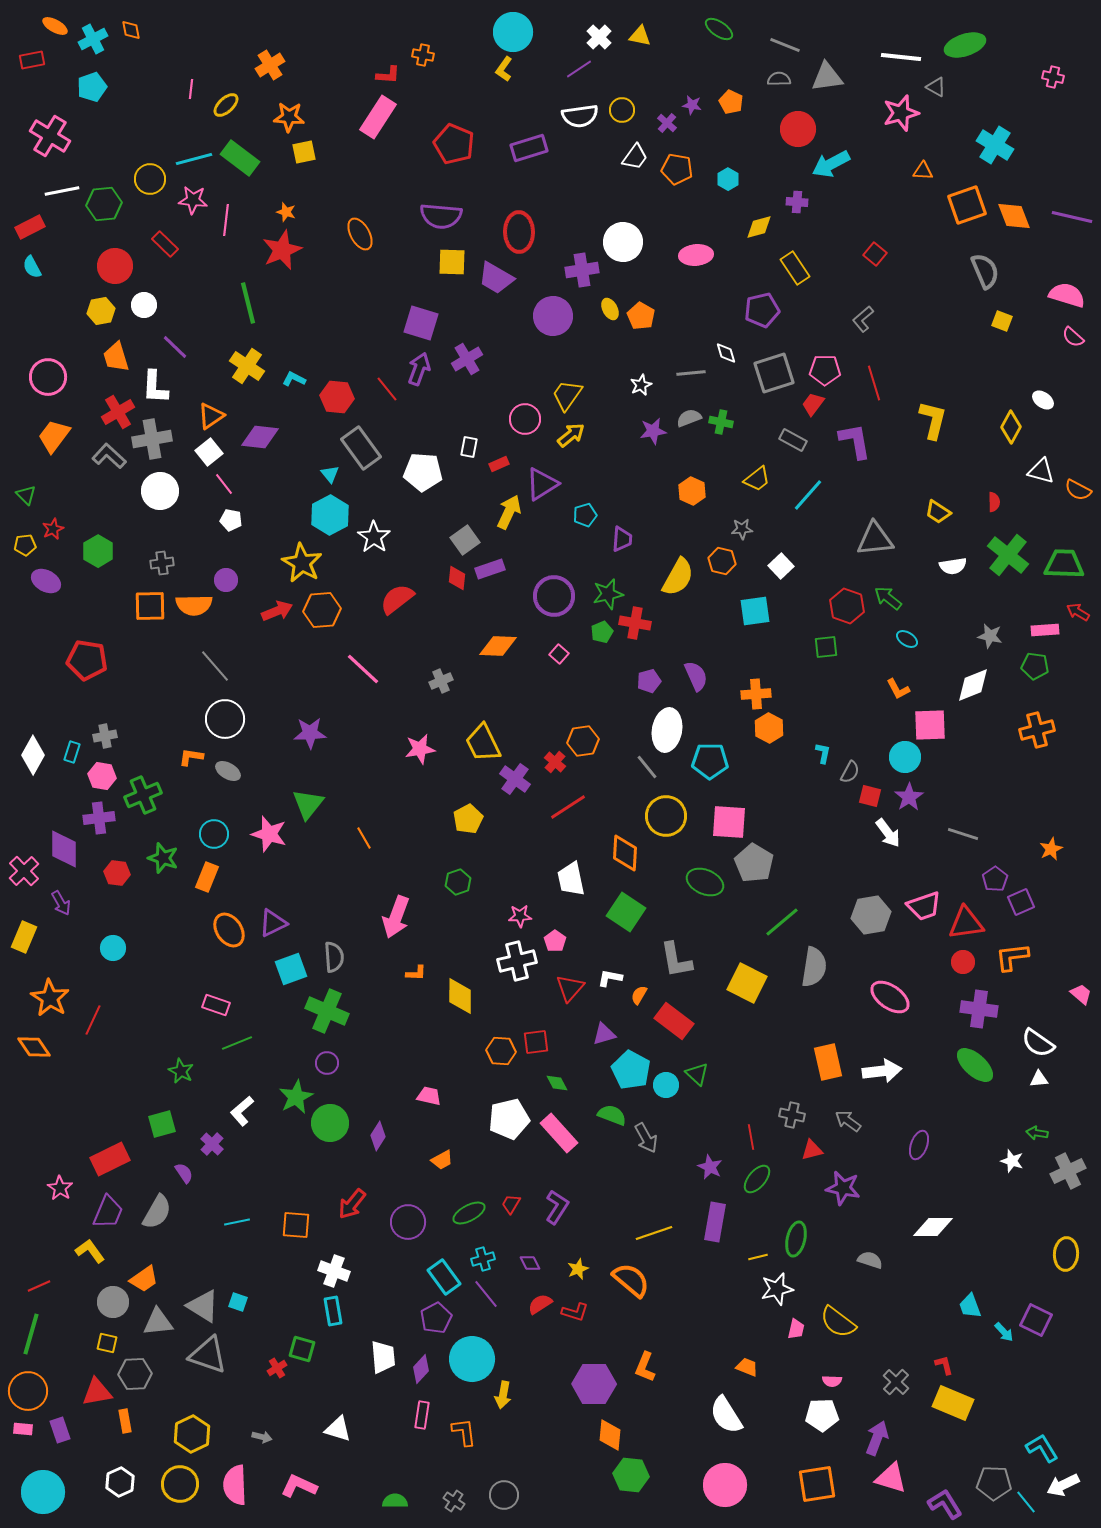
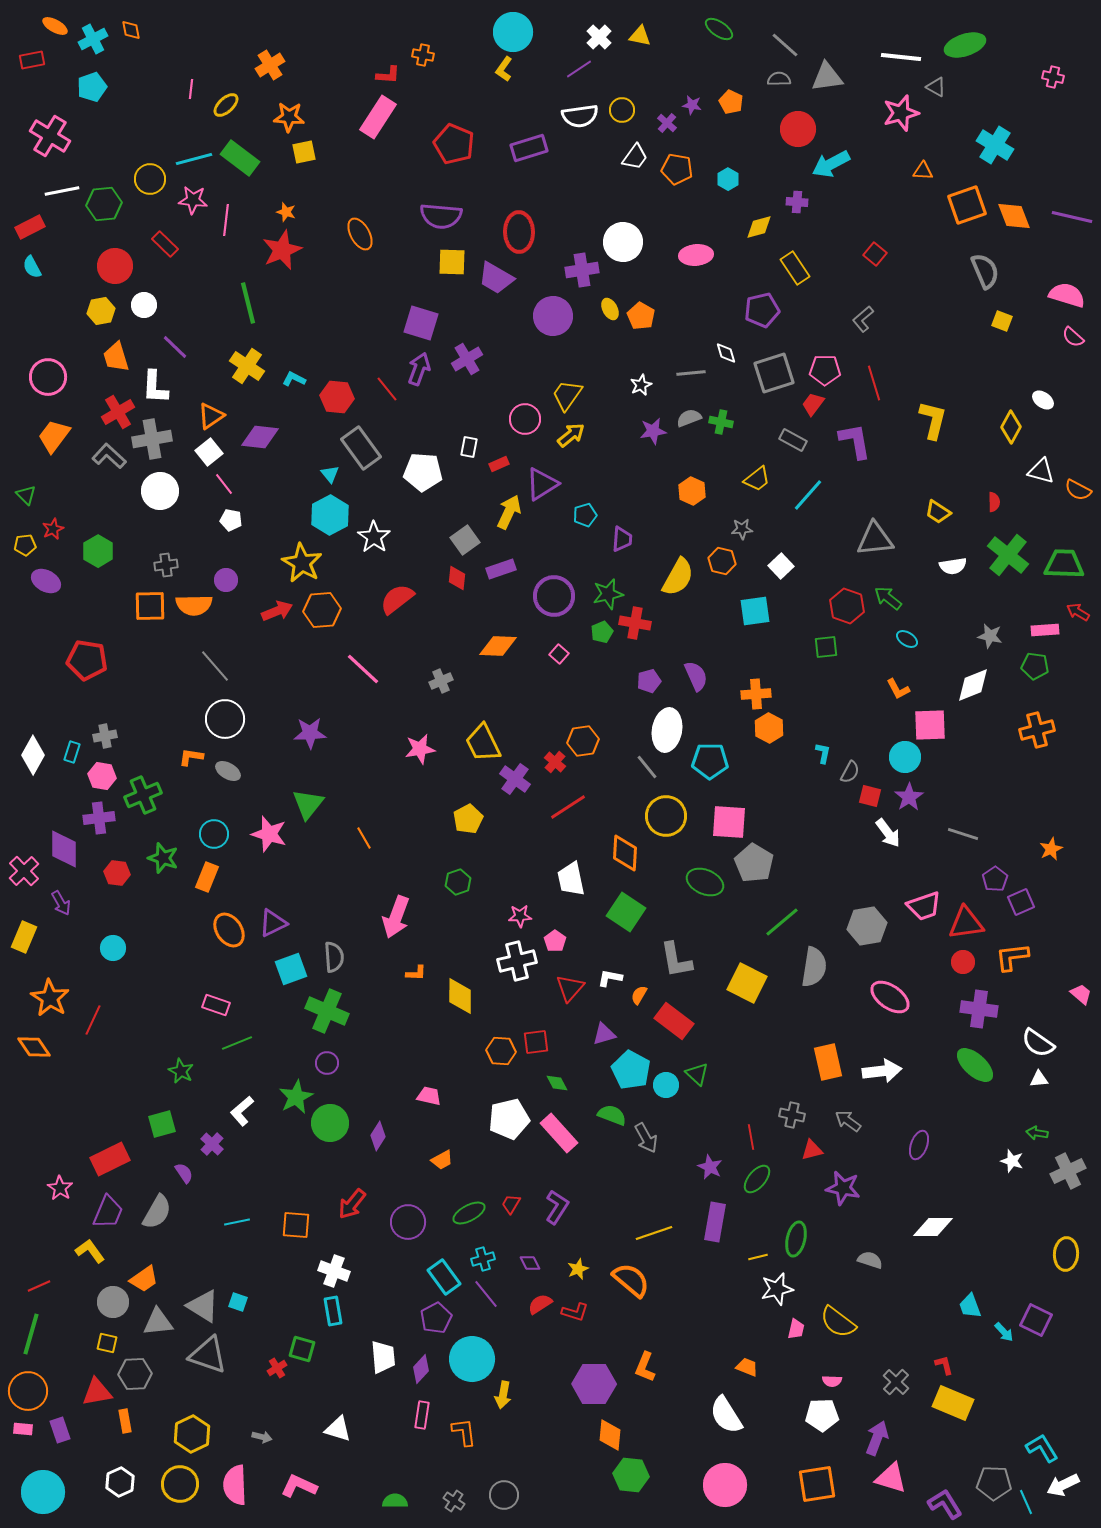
gray line at (785, 45): rotated 20 degrees clockwise
gray cross at (162, 563): moved 4 px right, 2 px down
purple rectangle at (490, 569): moved 11 px right
gray hexagon at (871, 915): moved 4 px left, 11 px down
cyan line at (1026, 1502): rotated 15 degrees clockwise
